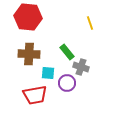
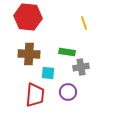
yellow line: moved 6 px left
green rectangle: rotated 42 degrees counterclockwise
gray cross: rotated 28 degrees counterclockwise
purple circle: moved 1 px right, 9 px down
red trapezoid: rotated 75 degrees counterclockwise
